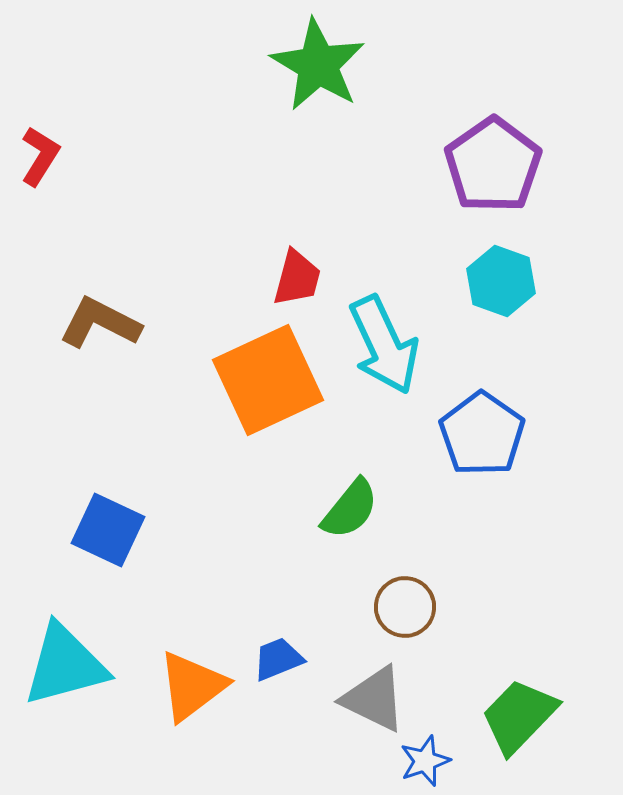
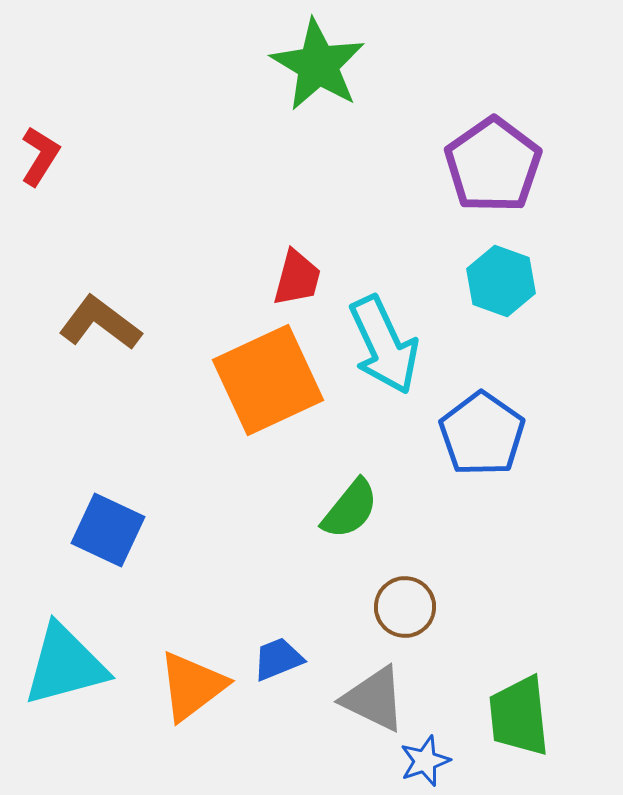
brown L-shape: rotated 10 degrees clockwise
green trapezoid: rotated 50 degrees counterclockwise
